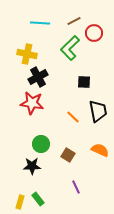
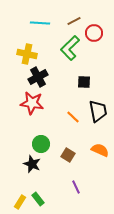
black star: moved 2 px up; rotated 24 degrees clockwise
yellow rectangle: rotated 16 degrees clockwise
